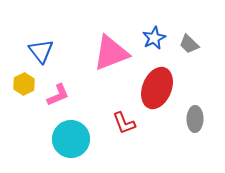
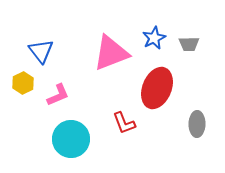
gray trapezoid: rotated 45 degrees counterclockwise
yellow hexagon: moved 1 px left, 1 px up
gray ellipse: moved 2 px right, 5 px down
